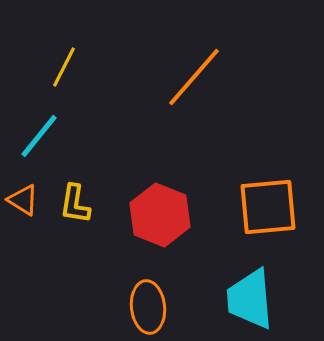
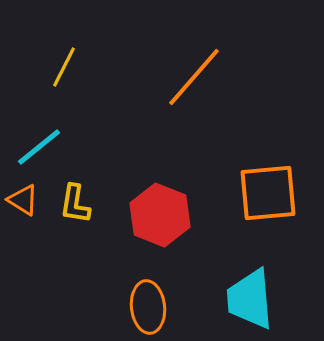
cyan line: moved 11 px down; rotated 12 degrees clockwise
orange square: moved 14 px up
